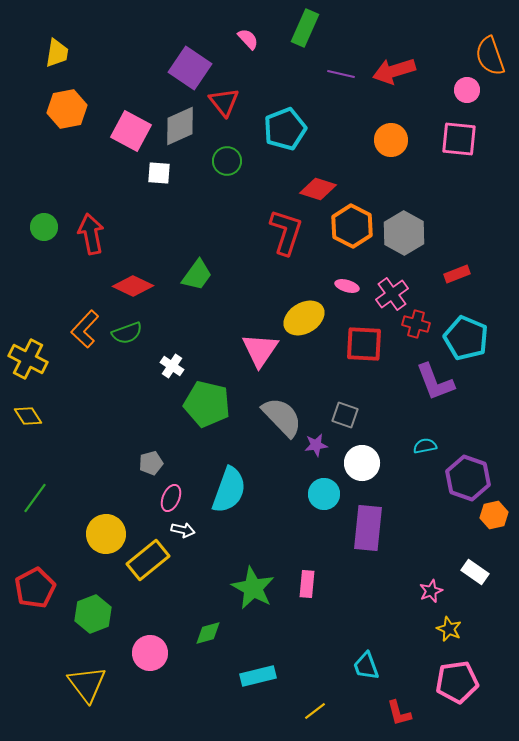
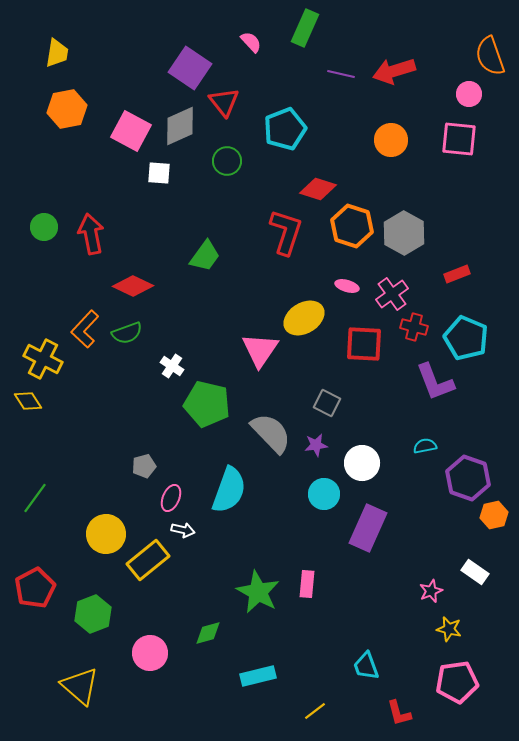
pink semicircle at (248, 39): moved 3 px right, 3 px down
pink circle at (467, 90): moved 2 px right, 4 px down
orange hexagon at (352, 226): rotated 9 degrees counterclockwise
green trapezoid at (197, 275): moved 8 px right, 19 px up
red cross at (416, 324): moved 2 px left, 3 px down
yellow cross at (28, 359): moved 15 px right
gray square at (345, 415): moved 18 px left, 12 px up; rotated 8 degrees clockwise
yellow diamond at (28, 416): moved 15 px up
gray semicircle at (282, 417): moved 11 px left, 16 px down
gray pentagon at (151, 463): moved 7 px left, 3 px down
purple rectangle at (368, 528): rotated 18 degrees clockwise
green star at (253, 588): moved 5 px right, 4 px down
yellow star at (449, 629): rotated 10 degrees counterclockwise
yellow triangle at (87, 684): moved 7 px left, 2 px down; rotated 12 degrees counterclockwise
